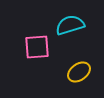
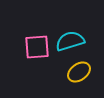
cyan semicircle: moved 16 px down
